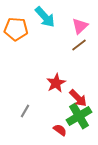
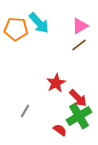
cyan arrow: moved 6 px left, 6 px down
pink triangle: rotated 12 degrees clockwise
